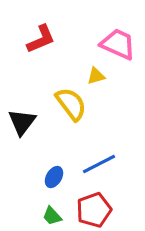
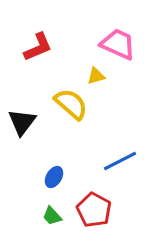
red L-shape: moved 3 px left, 8 px down
yellow semicircle: rotated 12 degrees counterclockwise
blue line: moved 21 px right, 3 px up
red pentagon: rotated 24 degrees counterclockwise
